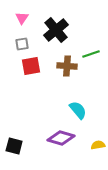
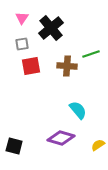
black cross: moved 5 px left, 2 px up
yellow semicircle: rotated 24 degrees counterclockwise
